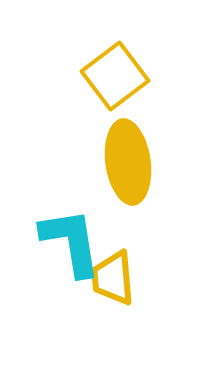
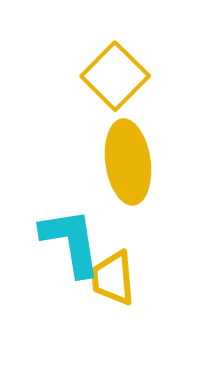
yellow square: rotated 8 degrees counterclockwise
